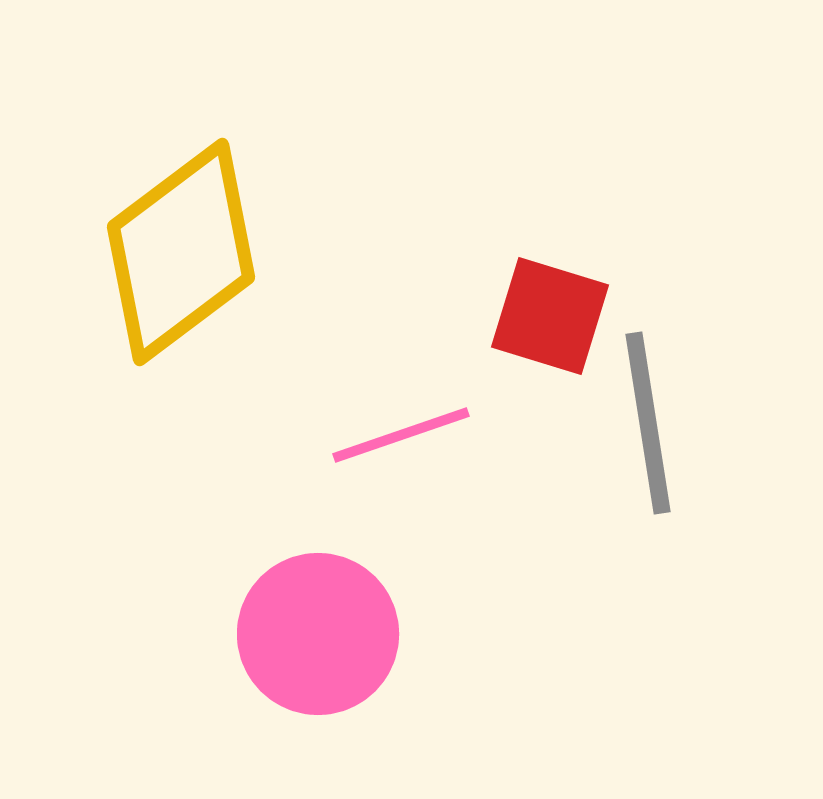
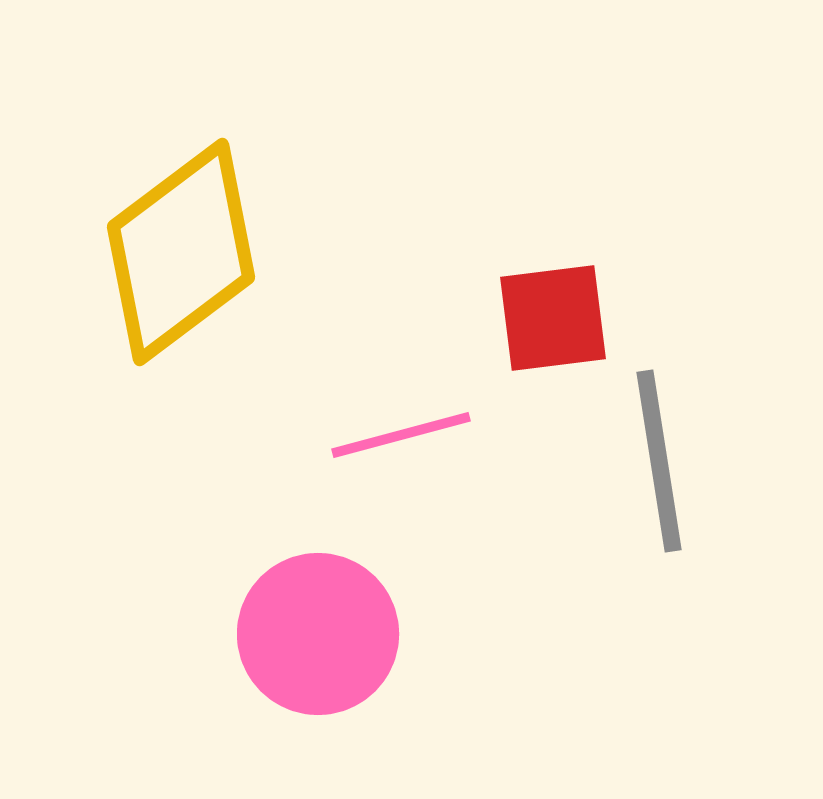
red square: moved 3 px right, 2 px down; rotated 24 degrees counterclockwise
gray line: moved 11 px right, 38 px down
pink line: rotated 4 degrees clockwise
